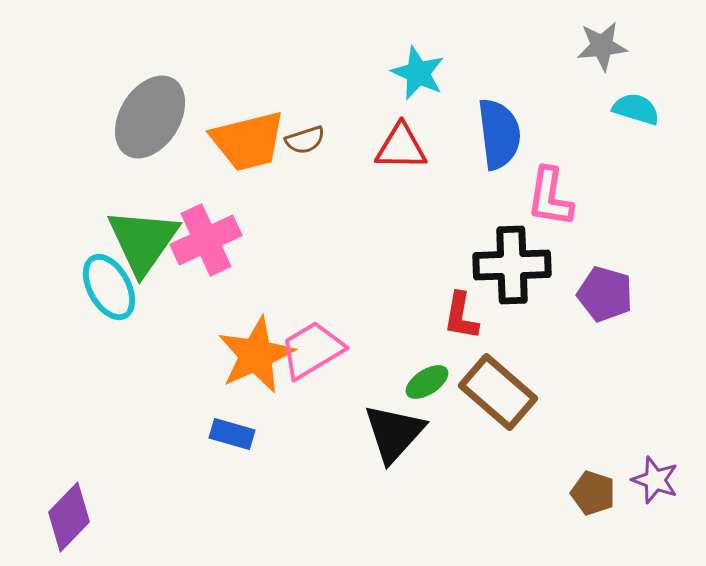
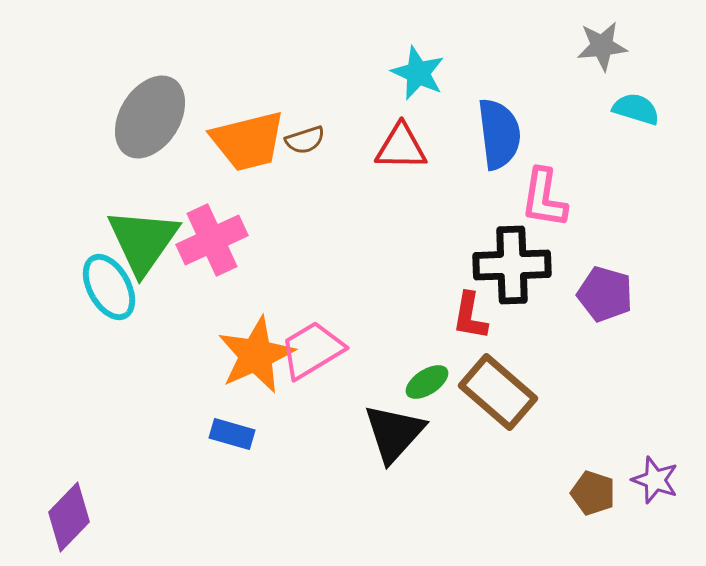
pink L-shape: moved 6 px left, 1 px down
pink cross: moved 6 px right
red L-shape: moved 9 px right
